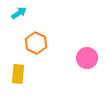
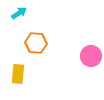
orange hexagon: rotated 20 degrees counterclockwise
pink circle: moved 4 px right, 2 px up
